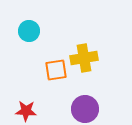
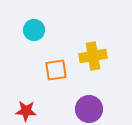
cyan circle: moved 5 px right, 1 px up
yellow cross: moved 9 px right, 2 px up
purple circle: moved 4 px right
